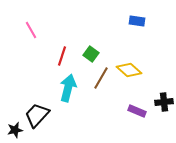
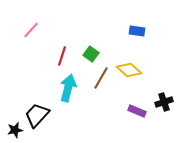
blue rectangle: moved 10 px down
pink line: rotated 72 degrees clockwise
black cross: rotated 12 degrees counterclockwise
